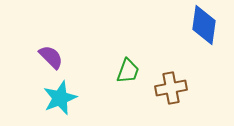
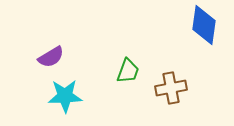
purple semicircle: rotated 104 degrees clockwise
cyan star: moved 5 px right, 2 px up; rotated 20 degrees clockwise
